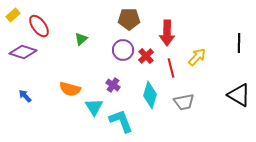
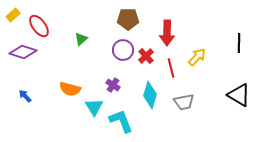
brown pentagon: moved 1 px left
